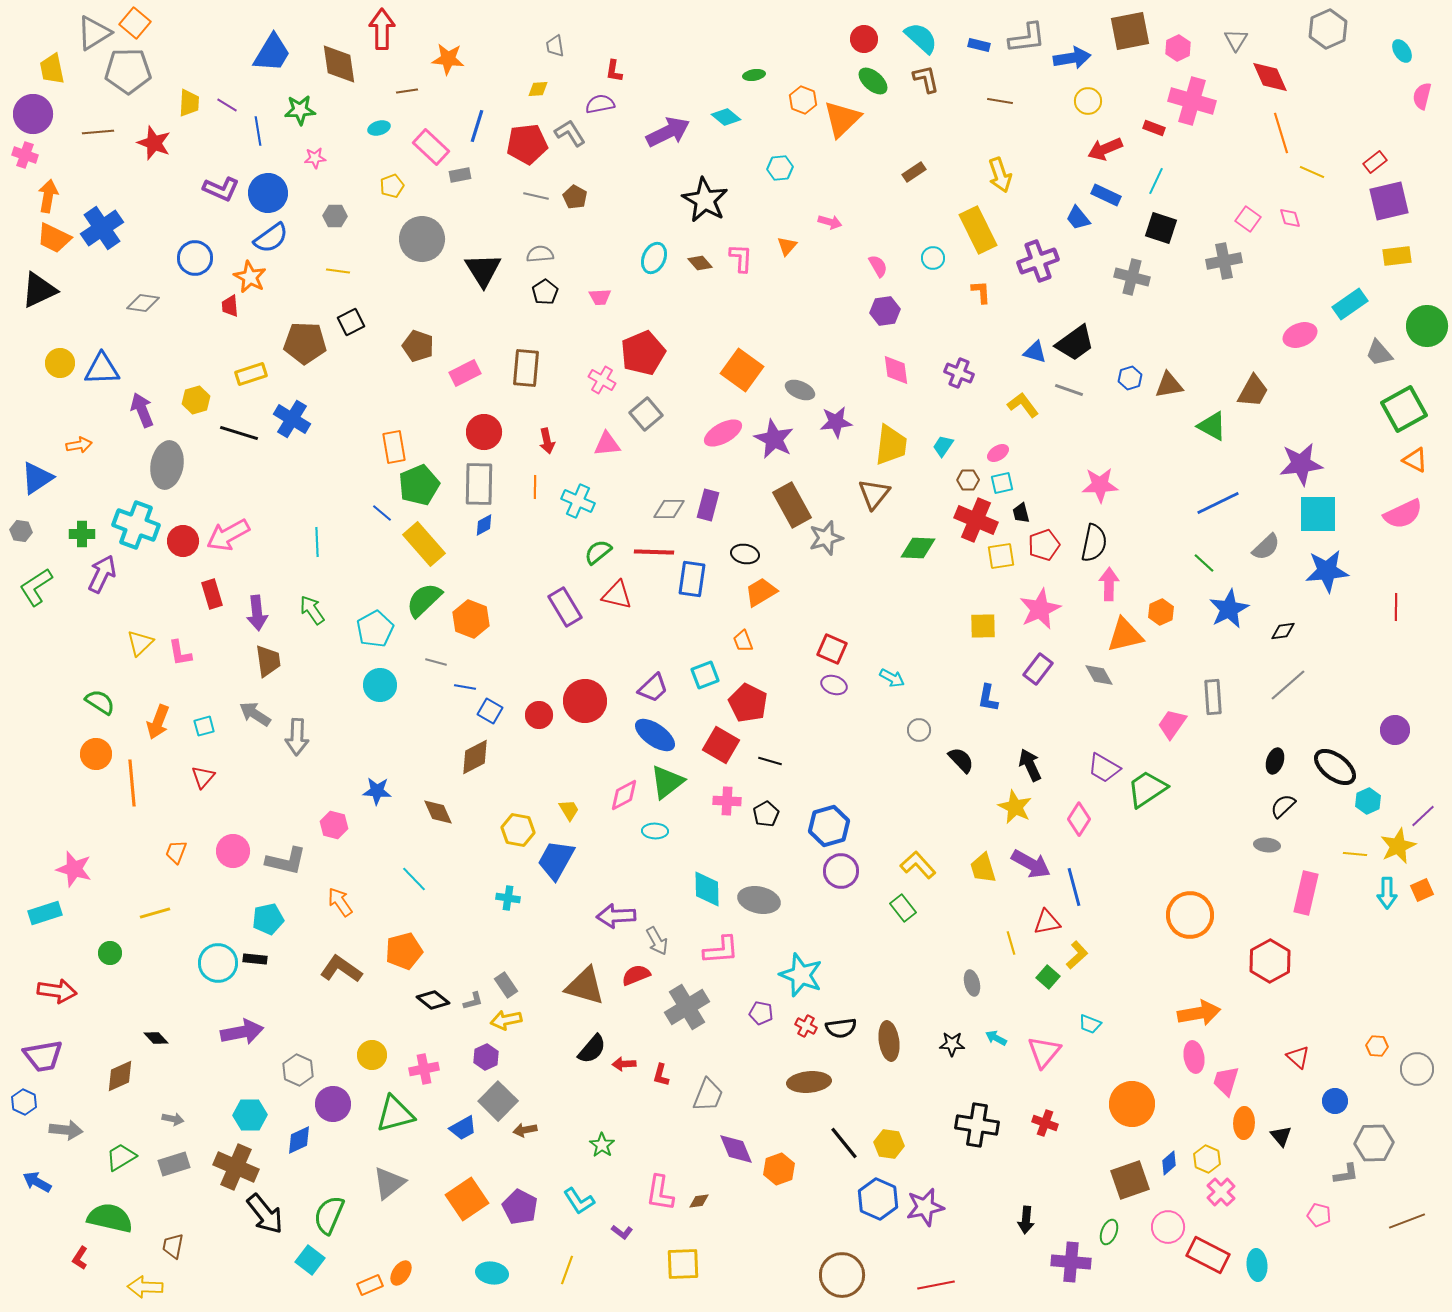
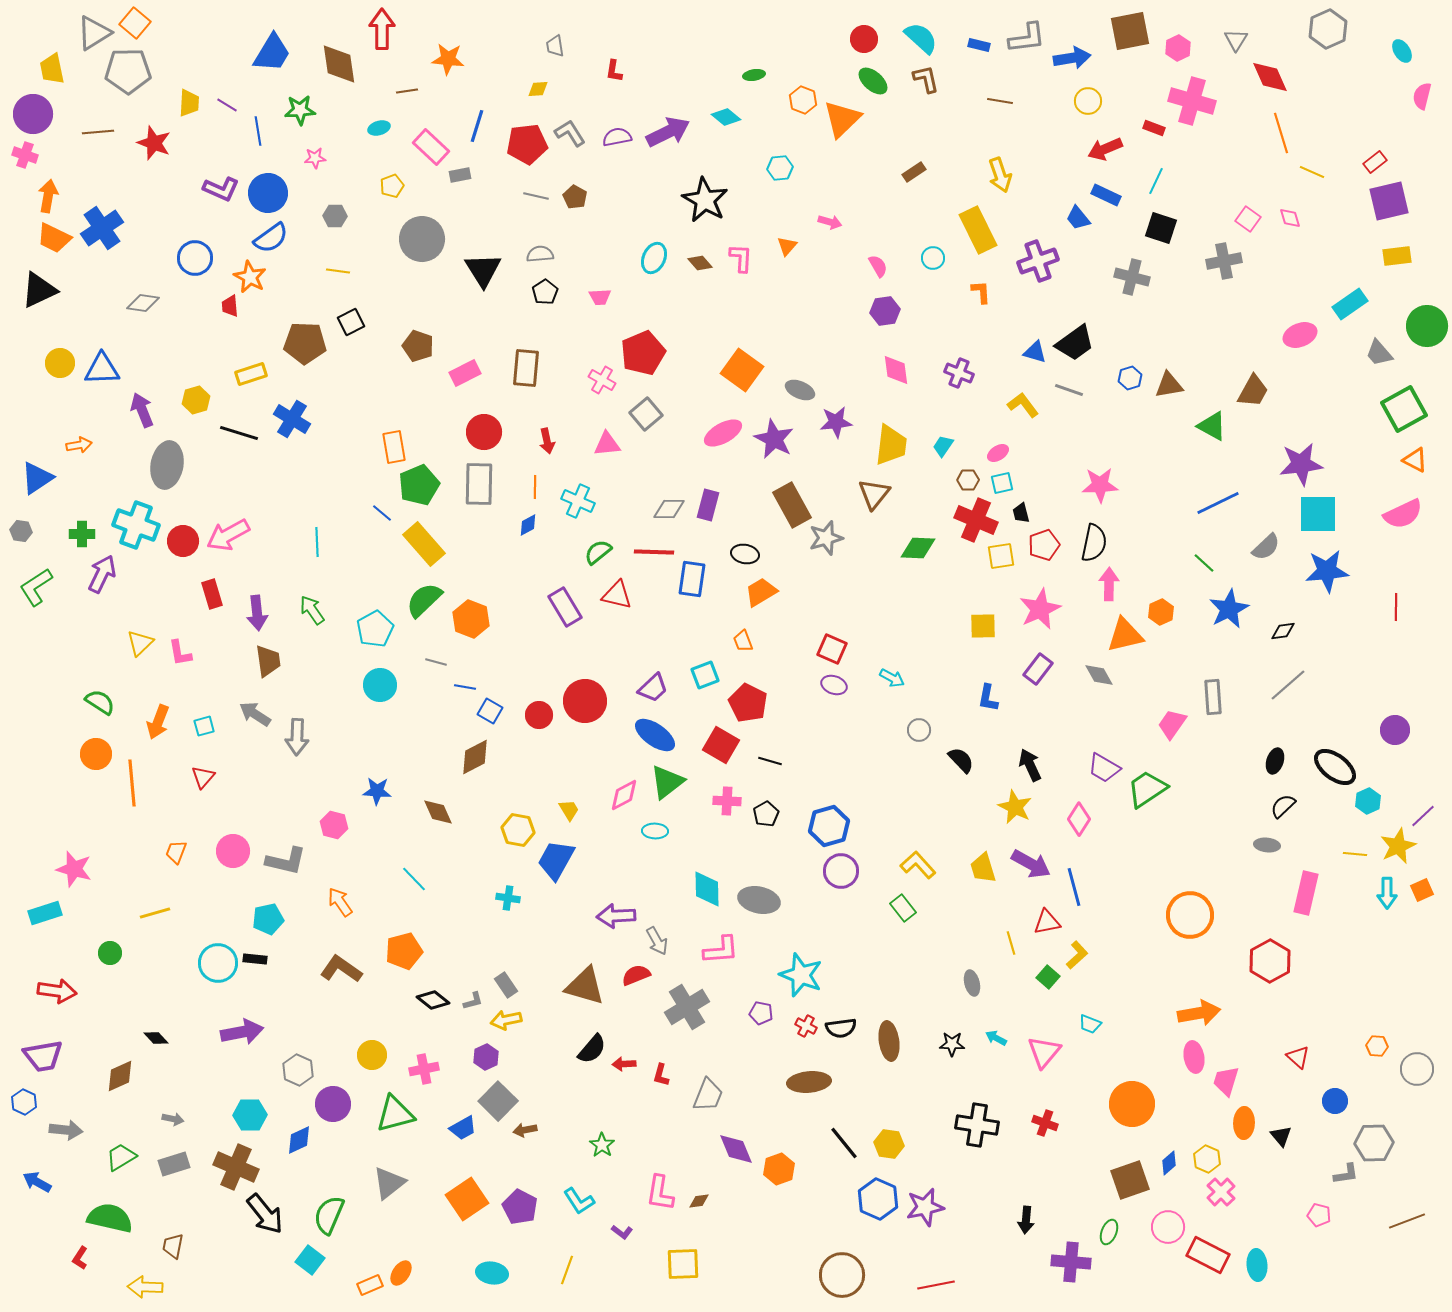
purple semicircle at (600, 104): moved 17 px right, 33 px down
blue diamond at (484, 525): moved 44 px right
